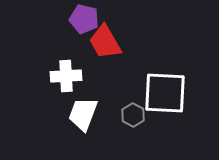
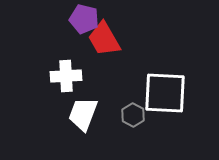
red trapezoid: moved 1 px left, 3 px up
